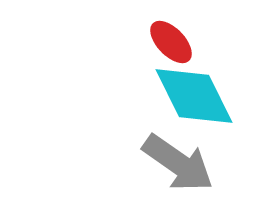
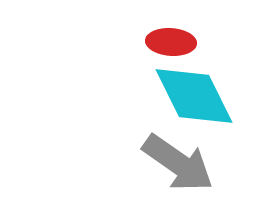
red ellipse: rotated 42 degrees counterclockwise
